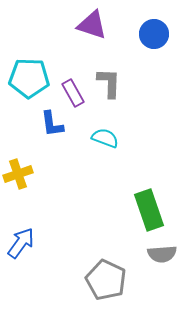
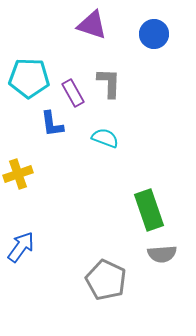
blue arrow: moved 4 px down
